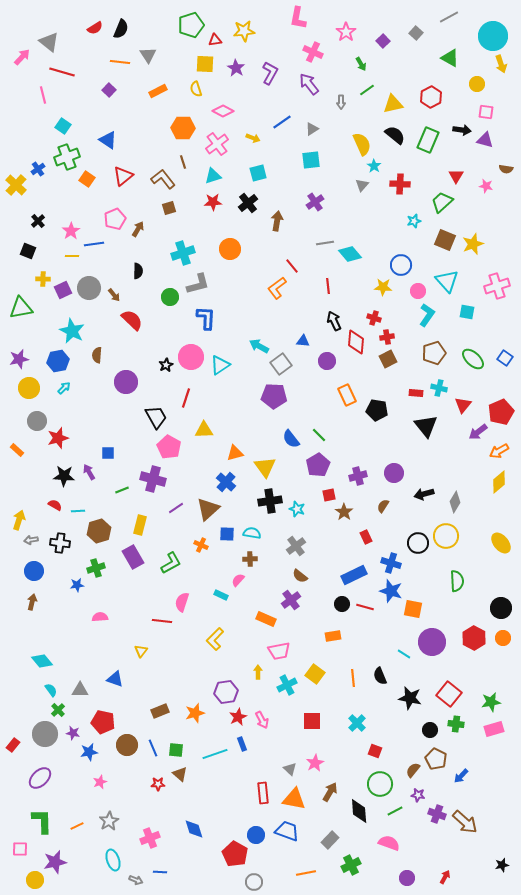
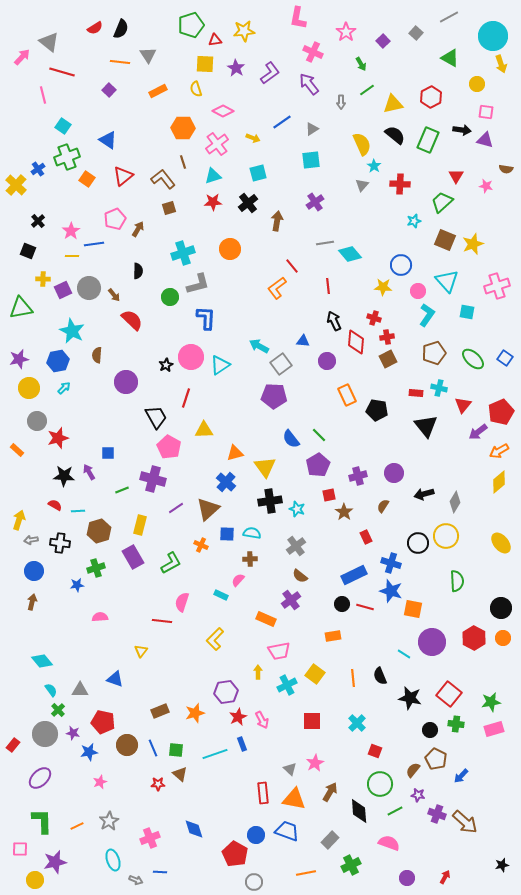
purple L-shape at (270, 73): rotated 25 degrees clockwise
